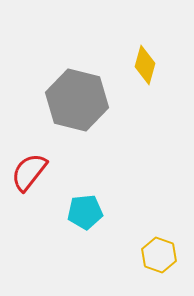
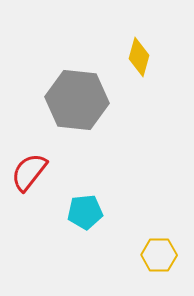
yellow diamond: moved 6 px left, 8 px up
gray hexagon: rotated 8 degrees counterclockwise
yellow hexagon: rotated 20 degrees counterclockwise
